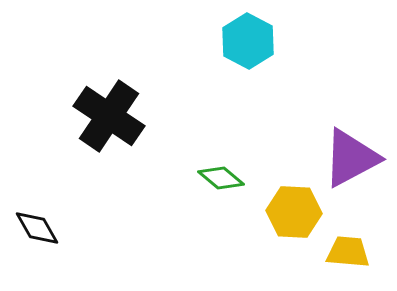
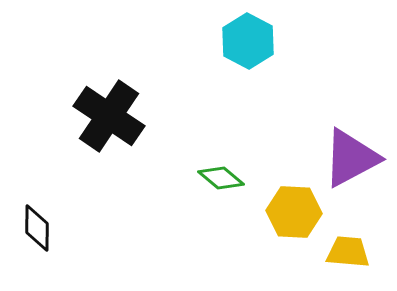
black diamond: rotated 30 degrees clockwise
